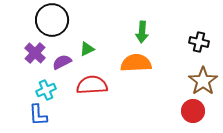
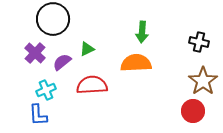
black circle: moved 1 px right, 1 px up
purple semicircle: rotated 12 degrees counterclockwise
